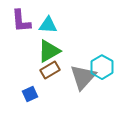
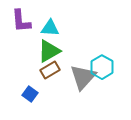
cyan triangle: moved 2 px right, 3 px down
blue square: rotated 28 degrees counterclockwise
